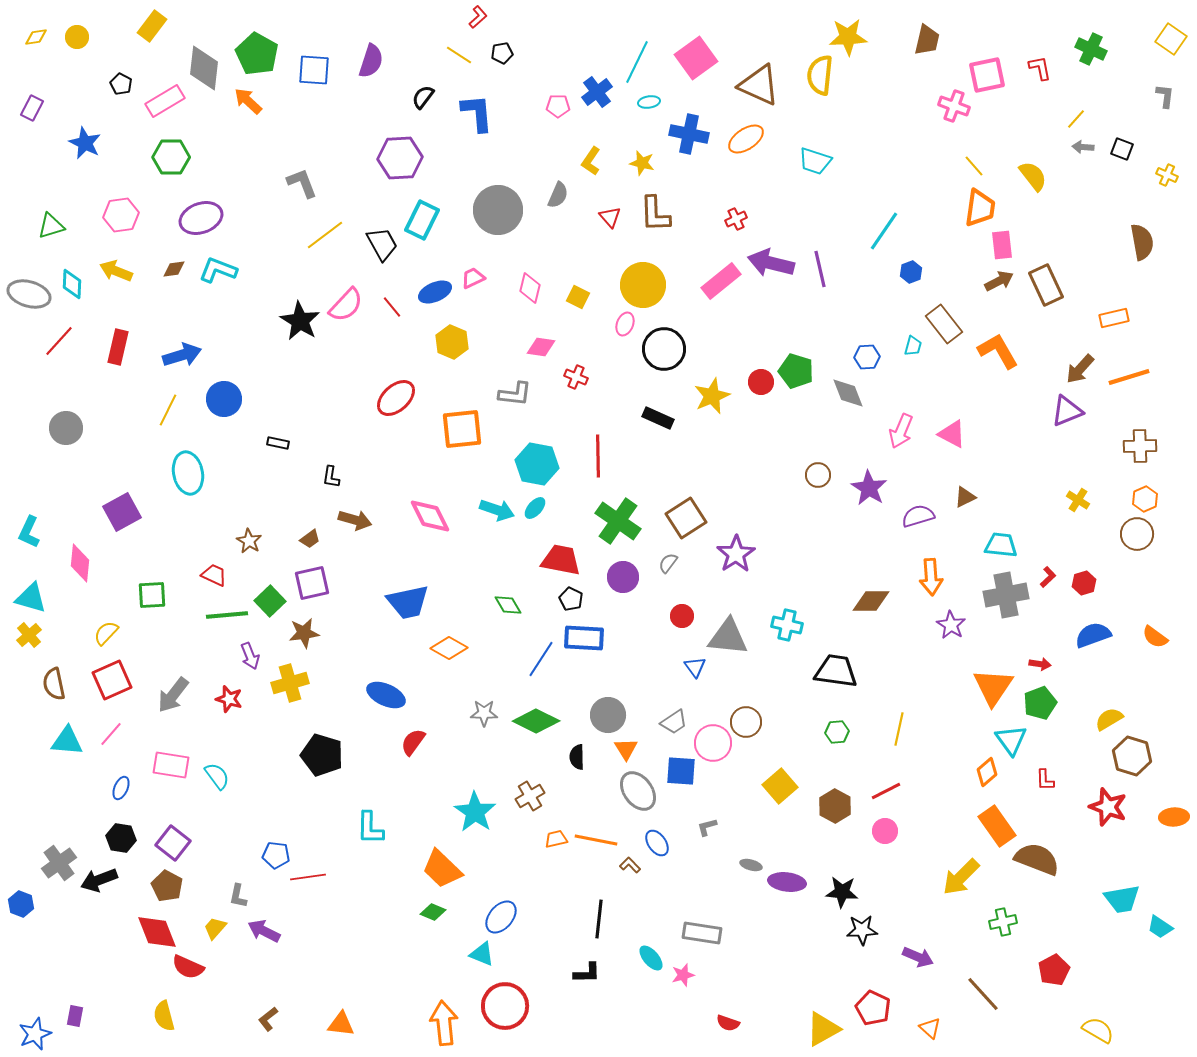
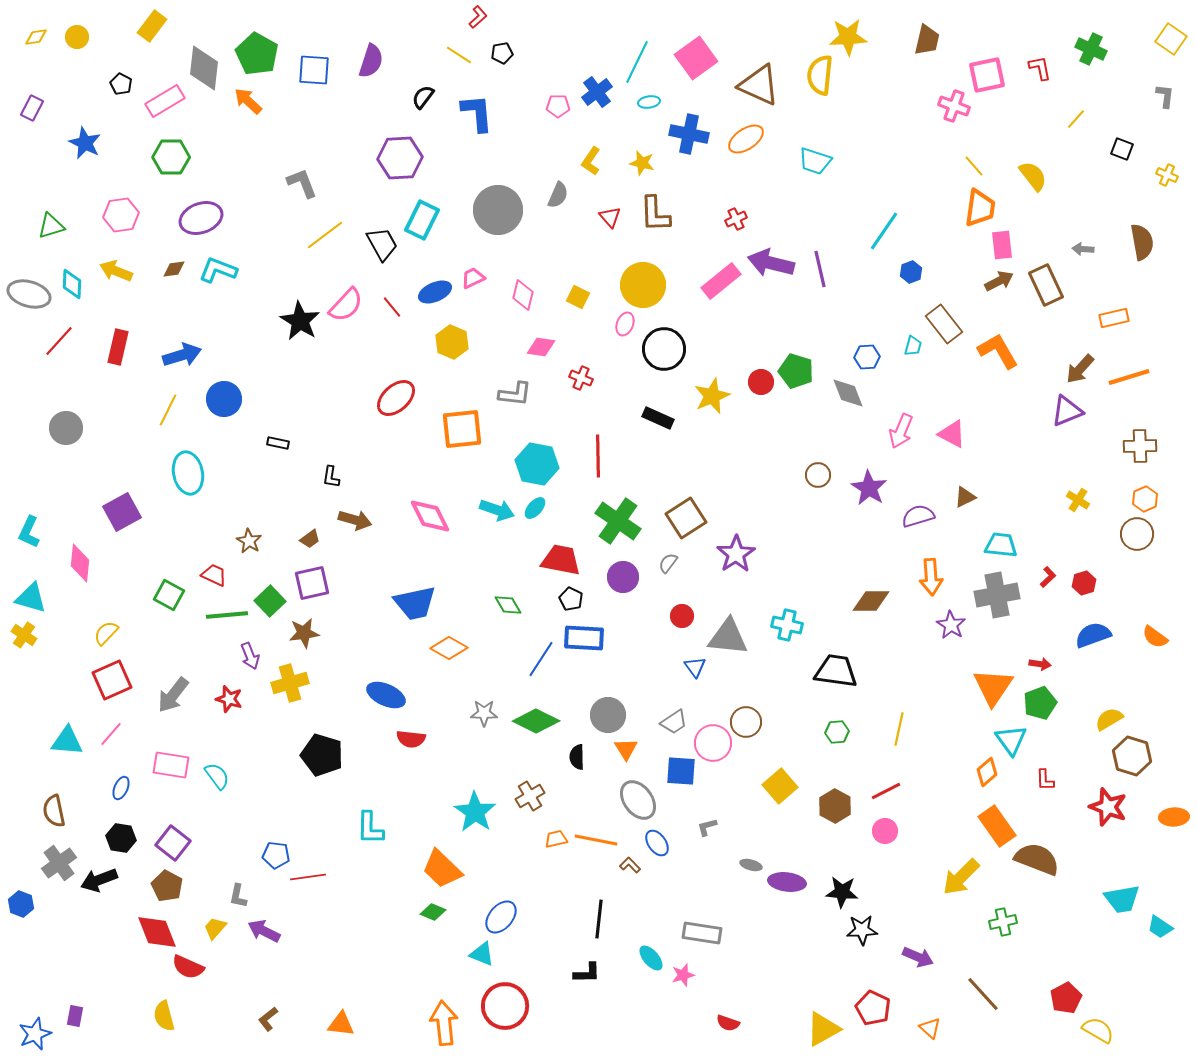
gray arrow at (1083, 147): moved 102 px down
pink diamond at (530, 288): moved 7 px left, 7 px down
red cross at (576, 377): moved 5 px right, 1 px down
green square at (152, 595): moved 17 px right; rotated 32 degrees clockwise
gray cross at (1006, 595): moved 9 px left
blue trapezoid at (408, 602): moved 7 px right, 1 px down
yellow cross at (29, 635): moved 5 px left; rotated 15 degrees counterclockwise
brown semicircle at (54, 684): moved 127 px down
red semicircle at (413, 742): moved 2 px left, 3 px up; rotated 120 degrees counterclockwise
gray ellipse at (638, 791): moved 9 px down
red pentagon at (1054, 970): moved 12 px right, 28 px down
